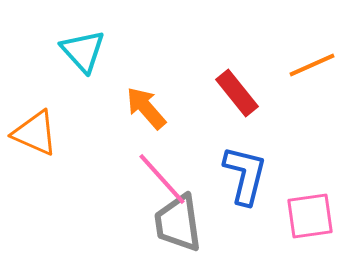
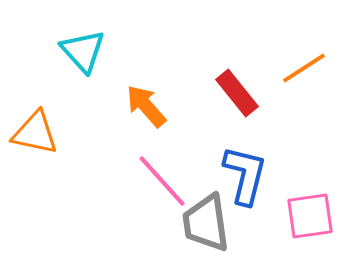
orange line: moved 8 px left, 3 px down; rotated 9 degrees counterclockwise
orange arrow: moved 2 px up
orange triangle: rotated 12 degrees counterclockwise
pink line: moved 2 px down
gray trapezoid: moved 28 px right
